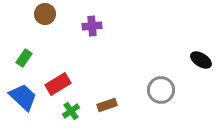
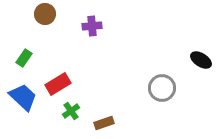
gray circle: moved 1 px right, 2 px up
brown rectangle: moved 3 px left, 18 px down
